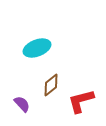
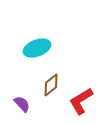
red L-shape: rotated 16 degrees counterclockwise
